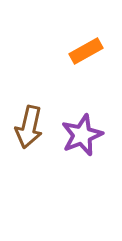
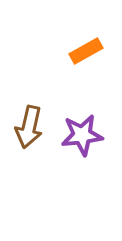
purple star: rotated 15 degrees clockwise
